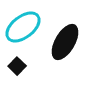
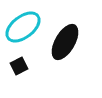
black square: moved 2 px right; rotated 18 degrees clockwise
